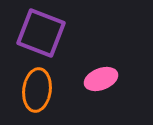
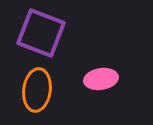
pink ellipse: rotated 12 degrees clockwise
